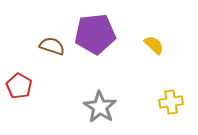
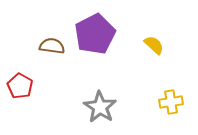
purple pentagon: rotated 21 degrees counterclockwise
brown semicircle: rotated 10 degrees counterclockwise
red pentagon: moved 1 px right
